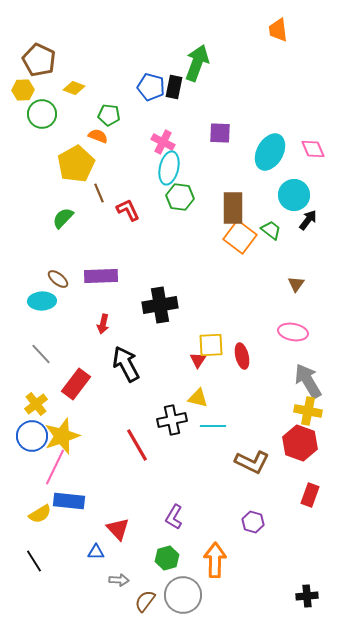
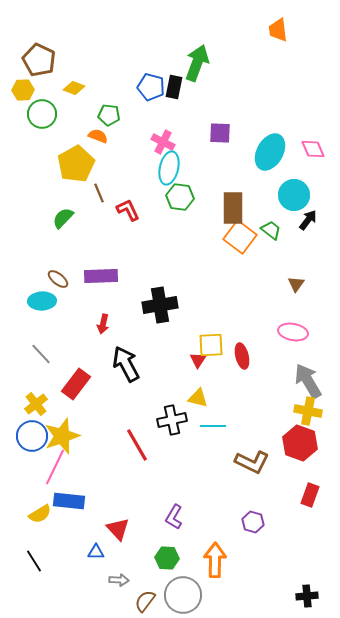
green hexagon at (167, 558): rotated 20 degrees clockwise
